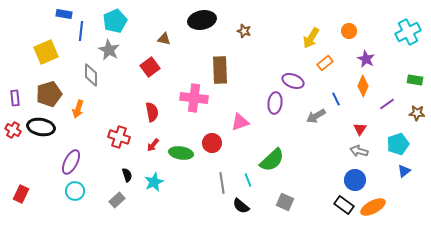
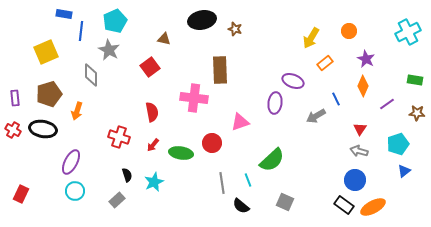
brown star at (244, 31): moved 9 px left, 2 px up
orange arrow at (78, 109): moved 1 px left, 2 px down
black ellipse at (41, 127): moved 2 px right, 2 px down
